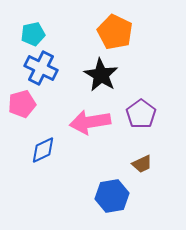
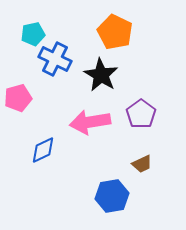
blue cross: moved 14 px right, 9 px up
pink pentagon: moved 4 px left, 6 px up
